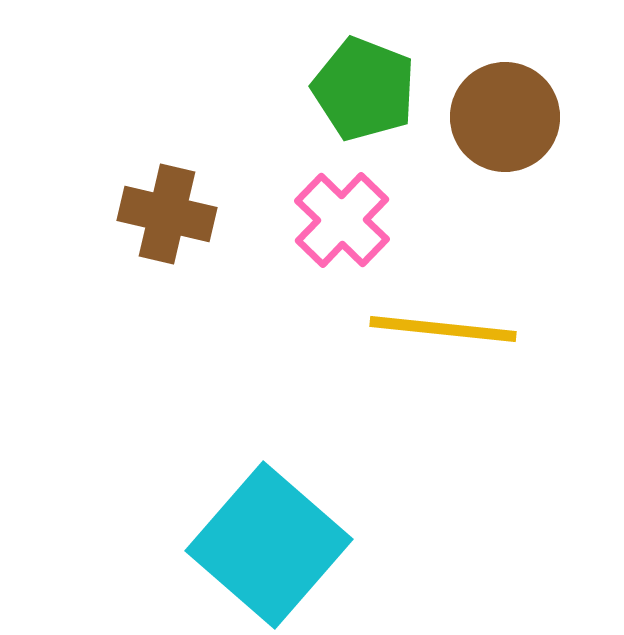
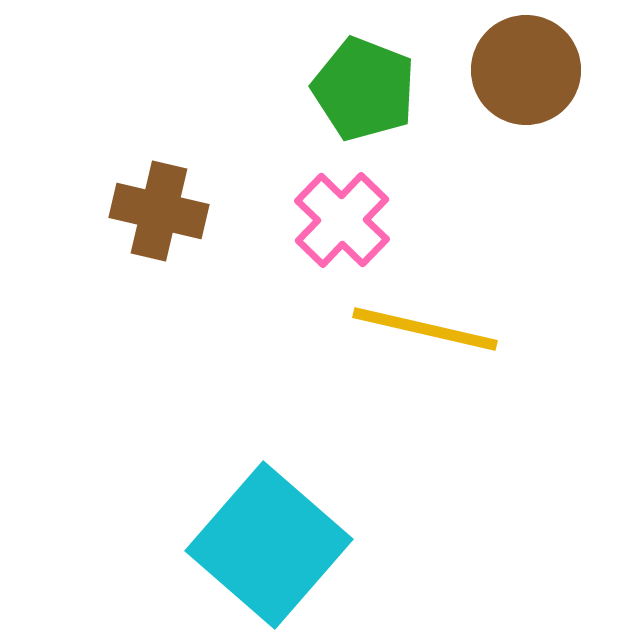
brown circle: moved 21 px right, 47 px up
brown cross: moved 8 px left, 3 px up
yellow line: moved 18 px left; rotated 7 degrees clockwise
